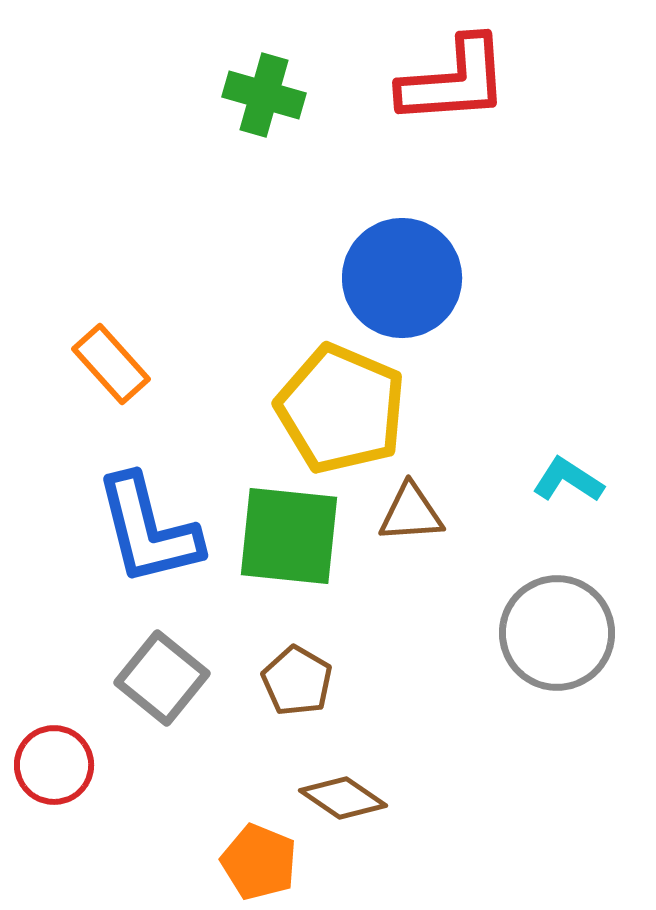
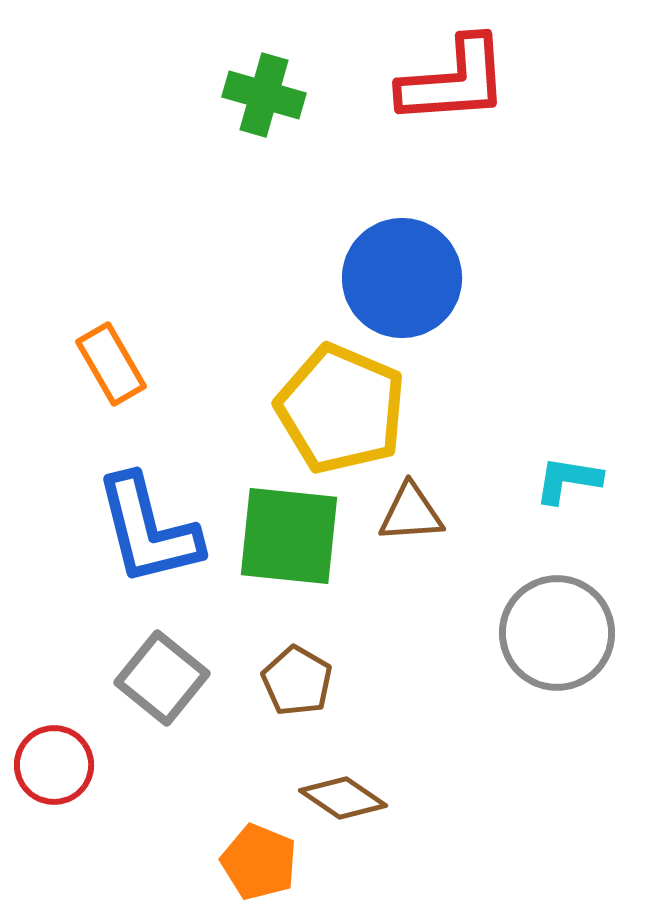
orange rectangle: rotated 12 degrees clockwise
cyan L-shape: rotated 24 degrees counterclockwise
